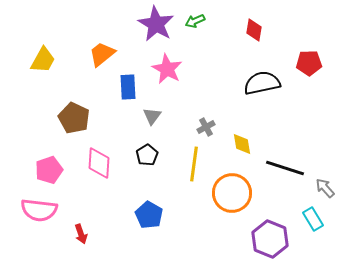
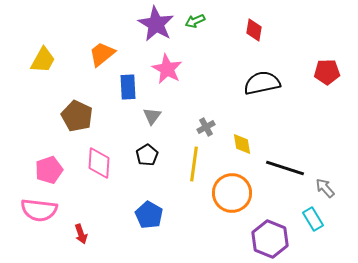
red pentagon: moved 18 px right, 9 px down
brown pentagon: moved 3 px right, 2 px up
